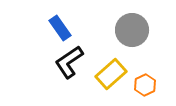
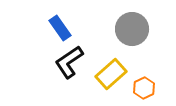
gray circle: moved 1 px up
orange hexagon: moved 1 px left, 3 px down
